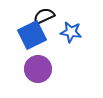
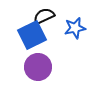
blue star: moved 4 px right, 4 px up; rotated 20 degrees counterclockwise
purple circle: moved 2 px up
